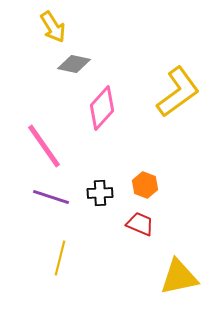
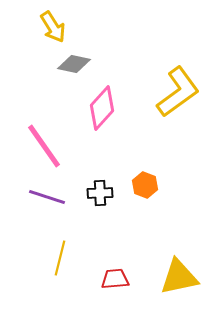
purple line: moved 4 px left
red trapezoid: moved 25 px left, 55 px down; rotated 28 degrees counterclockwise
